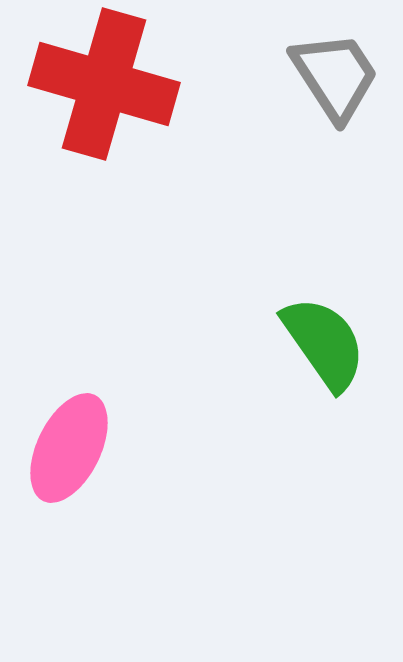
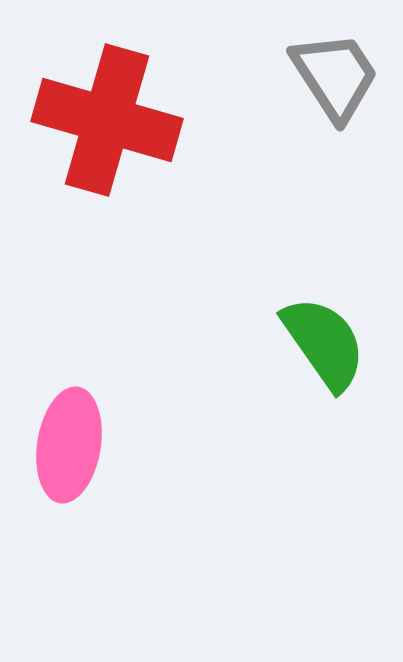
red cross: moved 3 px right, 36 px down
pink ellipse: moved 3 px up; rotated 17 degrees counterclockwise
